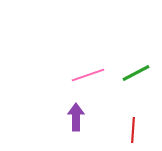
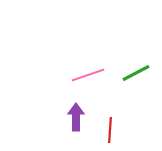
red line: moved 23 px left
